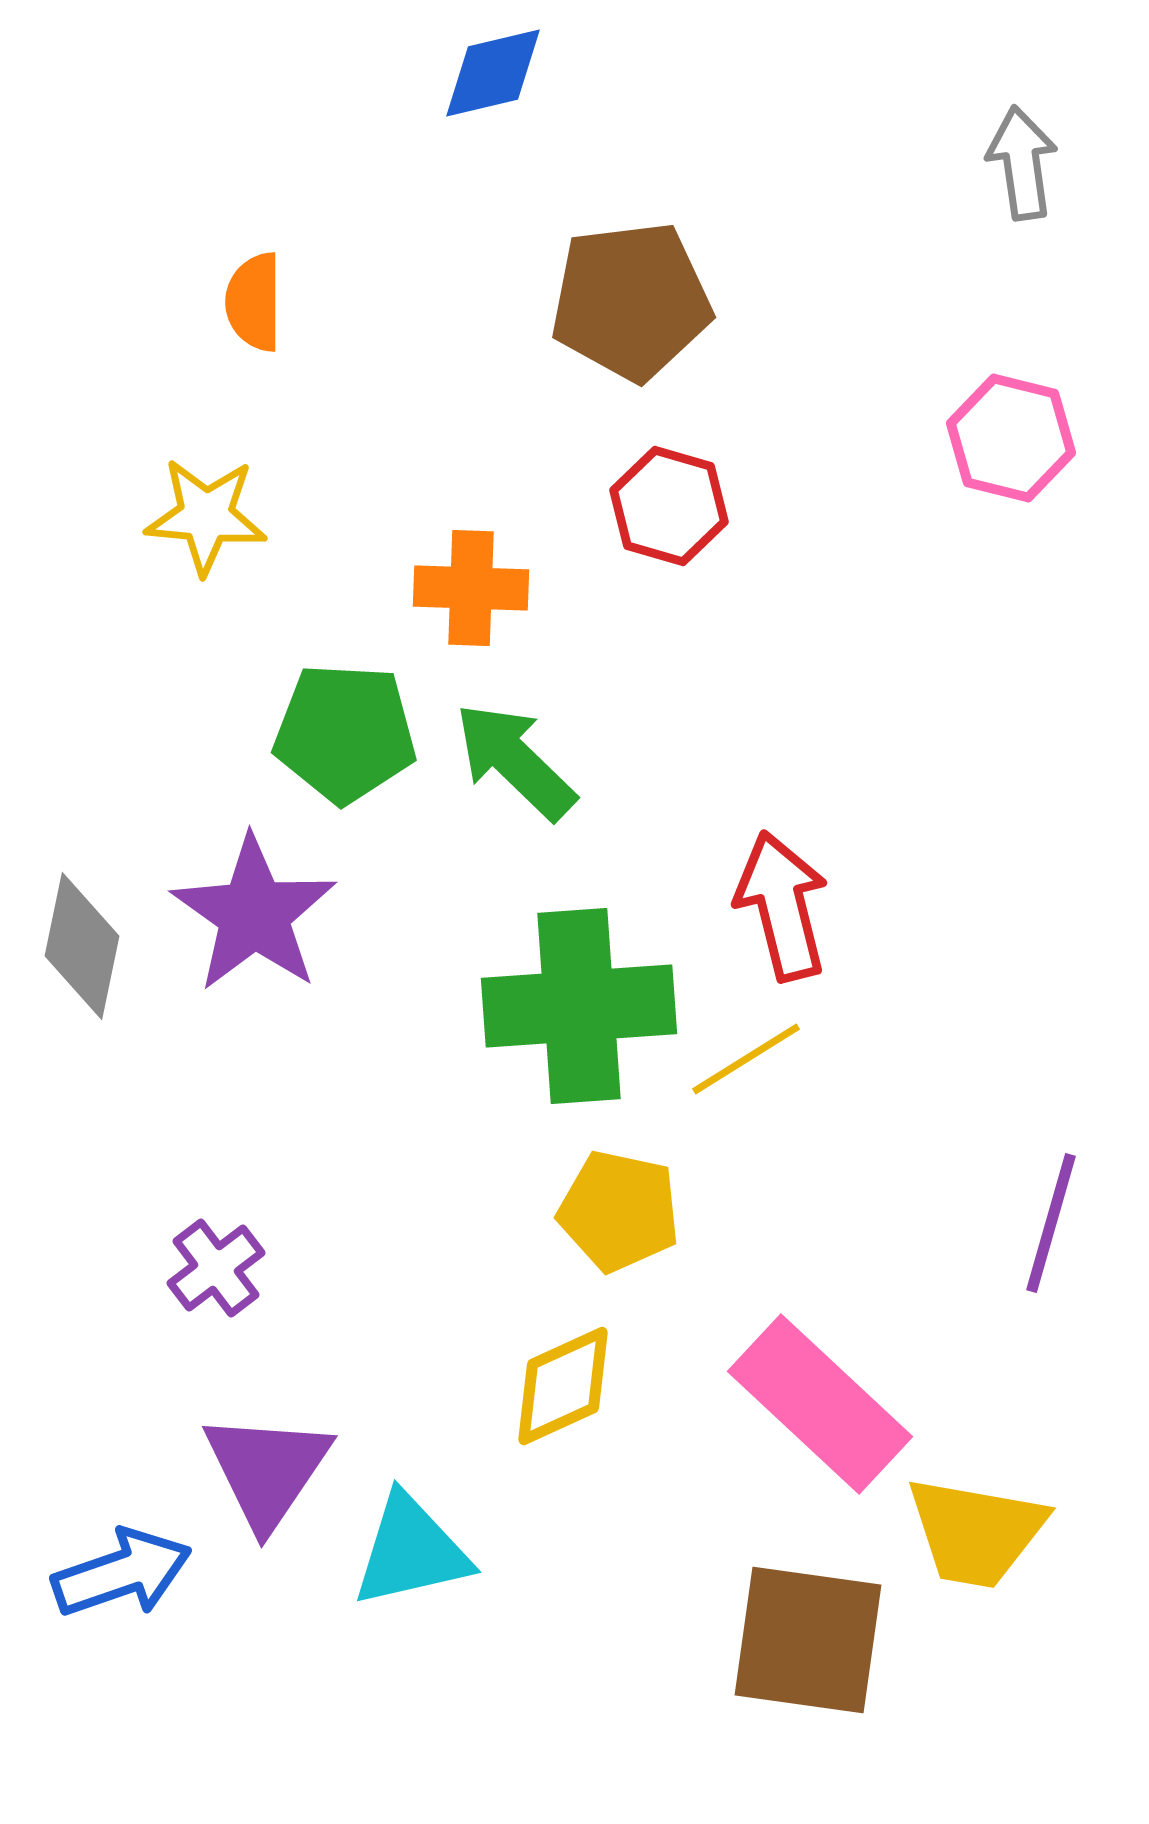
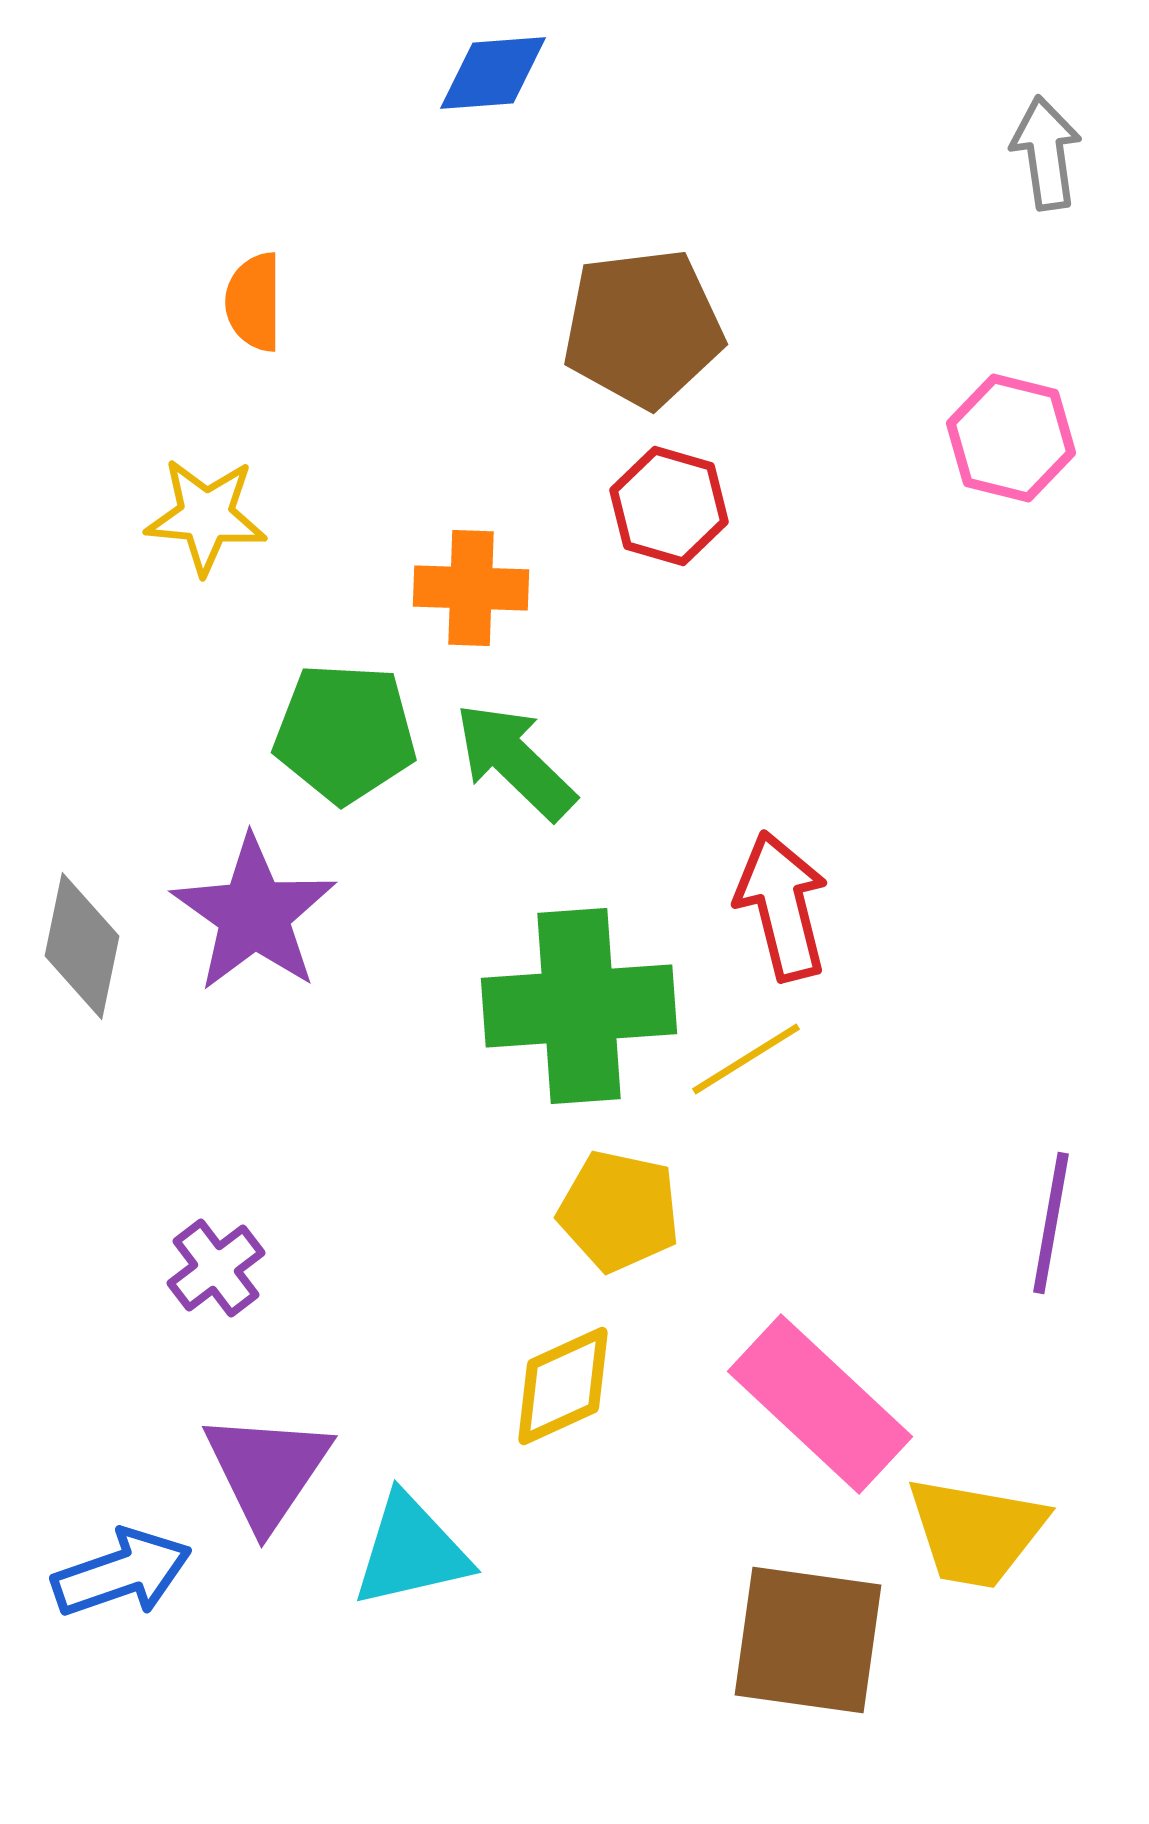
blue diamond: rotated 9 degrees clockwise
gray arrow: moved 24 px right, 10 px up
brown pentagon: moved 12 px right, 27 px down
purple line: rotated 6 degrees counterclockwise
